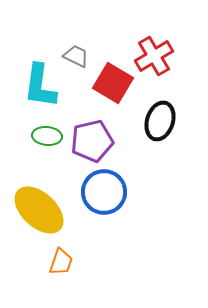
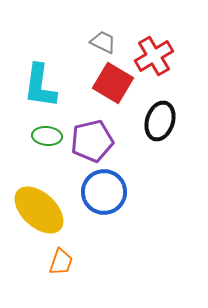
gray trapezoid: moved 27 px right, 14 px up
